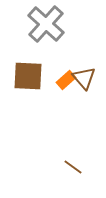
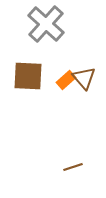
brown line: rotated 54 degrees counterclockwise
